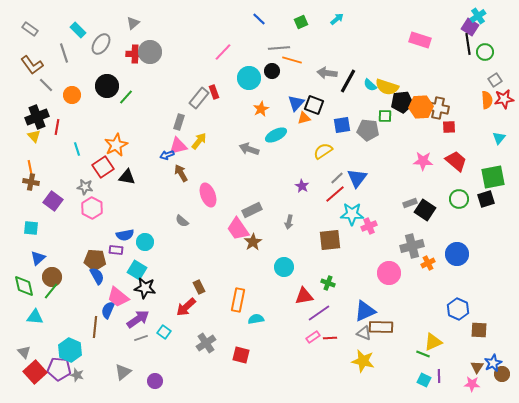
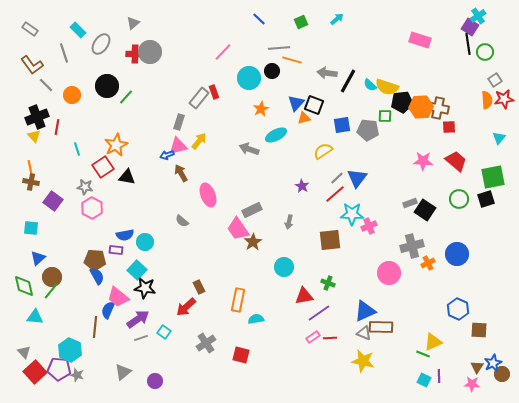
cyan square at (137, 270): rotated 12 degrees clockwise
